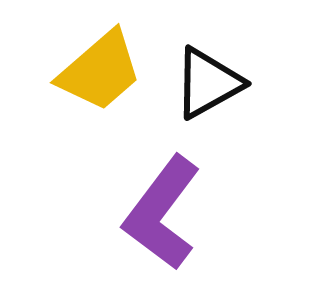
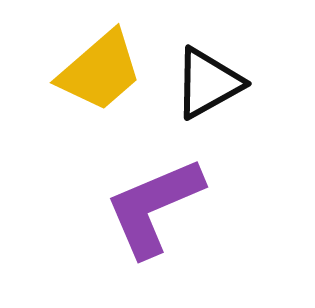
purple L-shape: moved 8 px left, 6 px up; rotated 30 degrees clockwise
